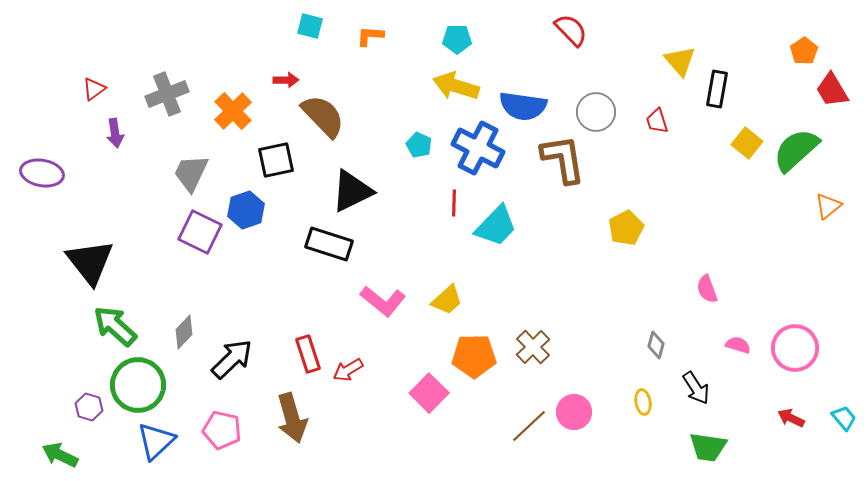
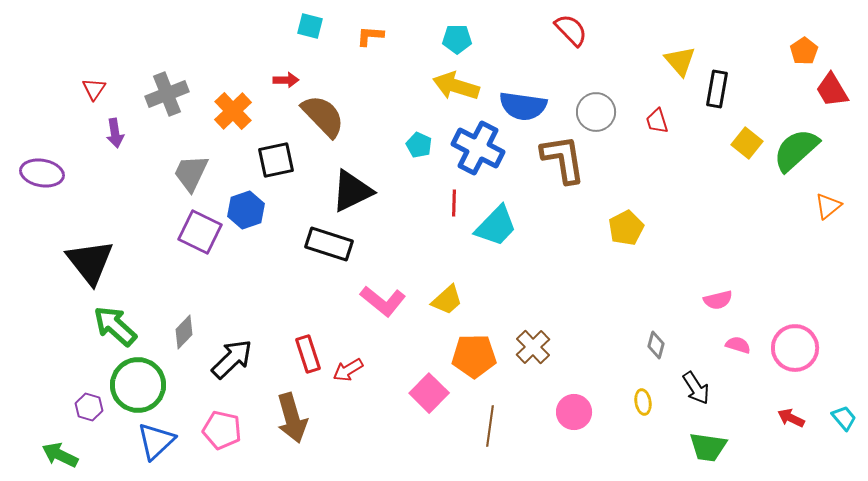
red triangle at (94, 89): rotated 20 degrees counterclockwise
pink semicircle at (707, 289): moved 11 px right, 11 px down; rotated 84 degrees counterclockwise
brown line at (529, 426): moved 39 px left; rotated 39 degrees counterclockwise
